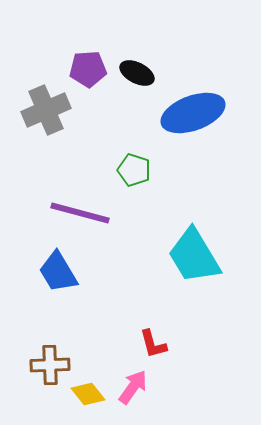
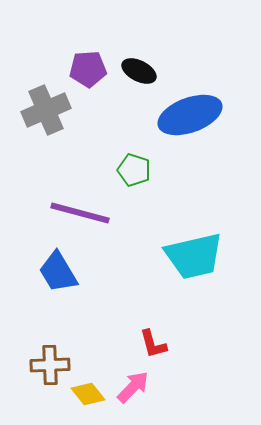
black ellipse: moved 2 px right, 2 px up
blue ellipse: moved 3 px left, 2 px down
cyan trapezoid: rotated 72 degrees counterclockwise
pink arrow: rotated 9 degrees clockwise
